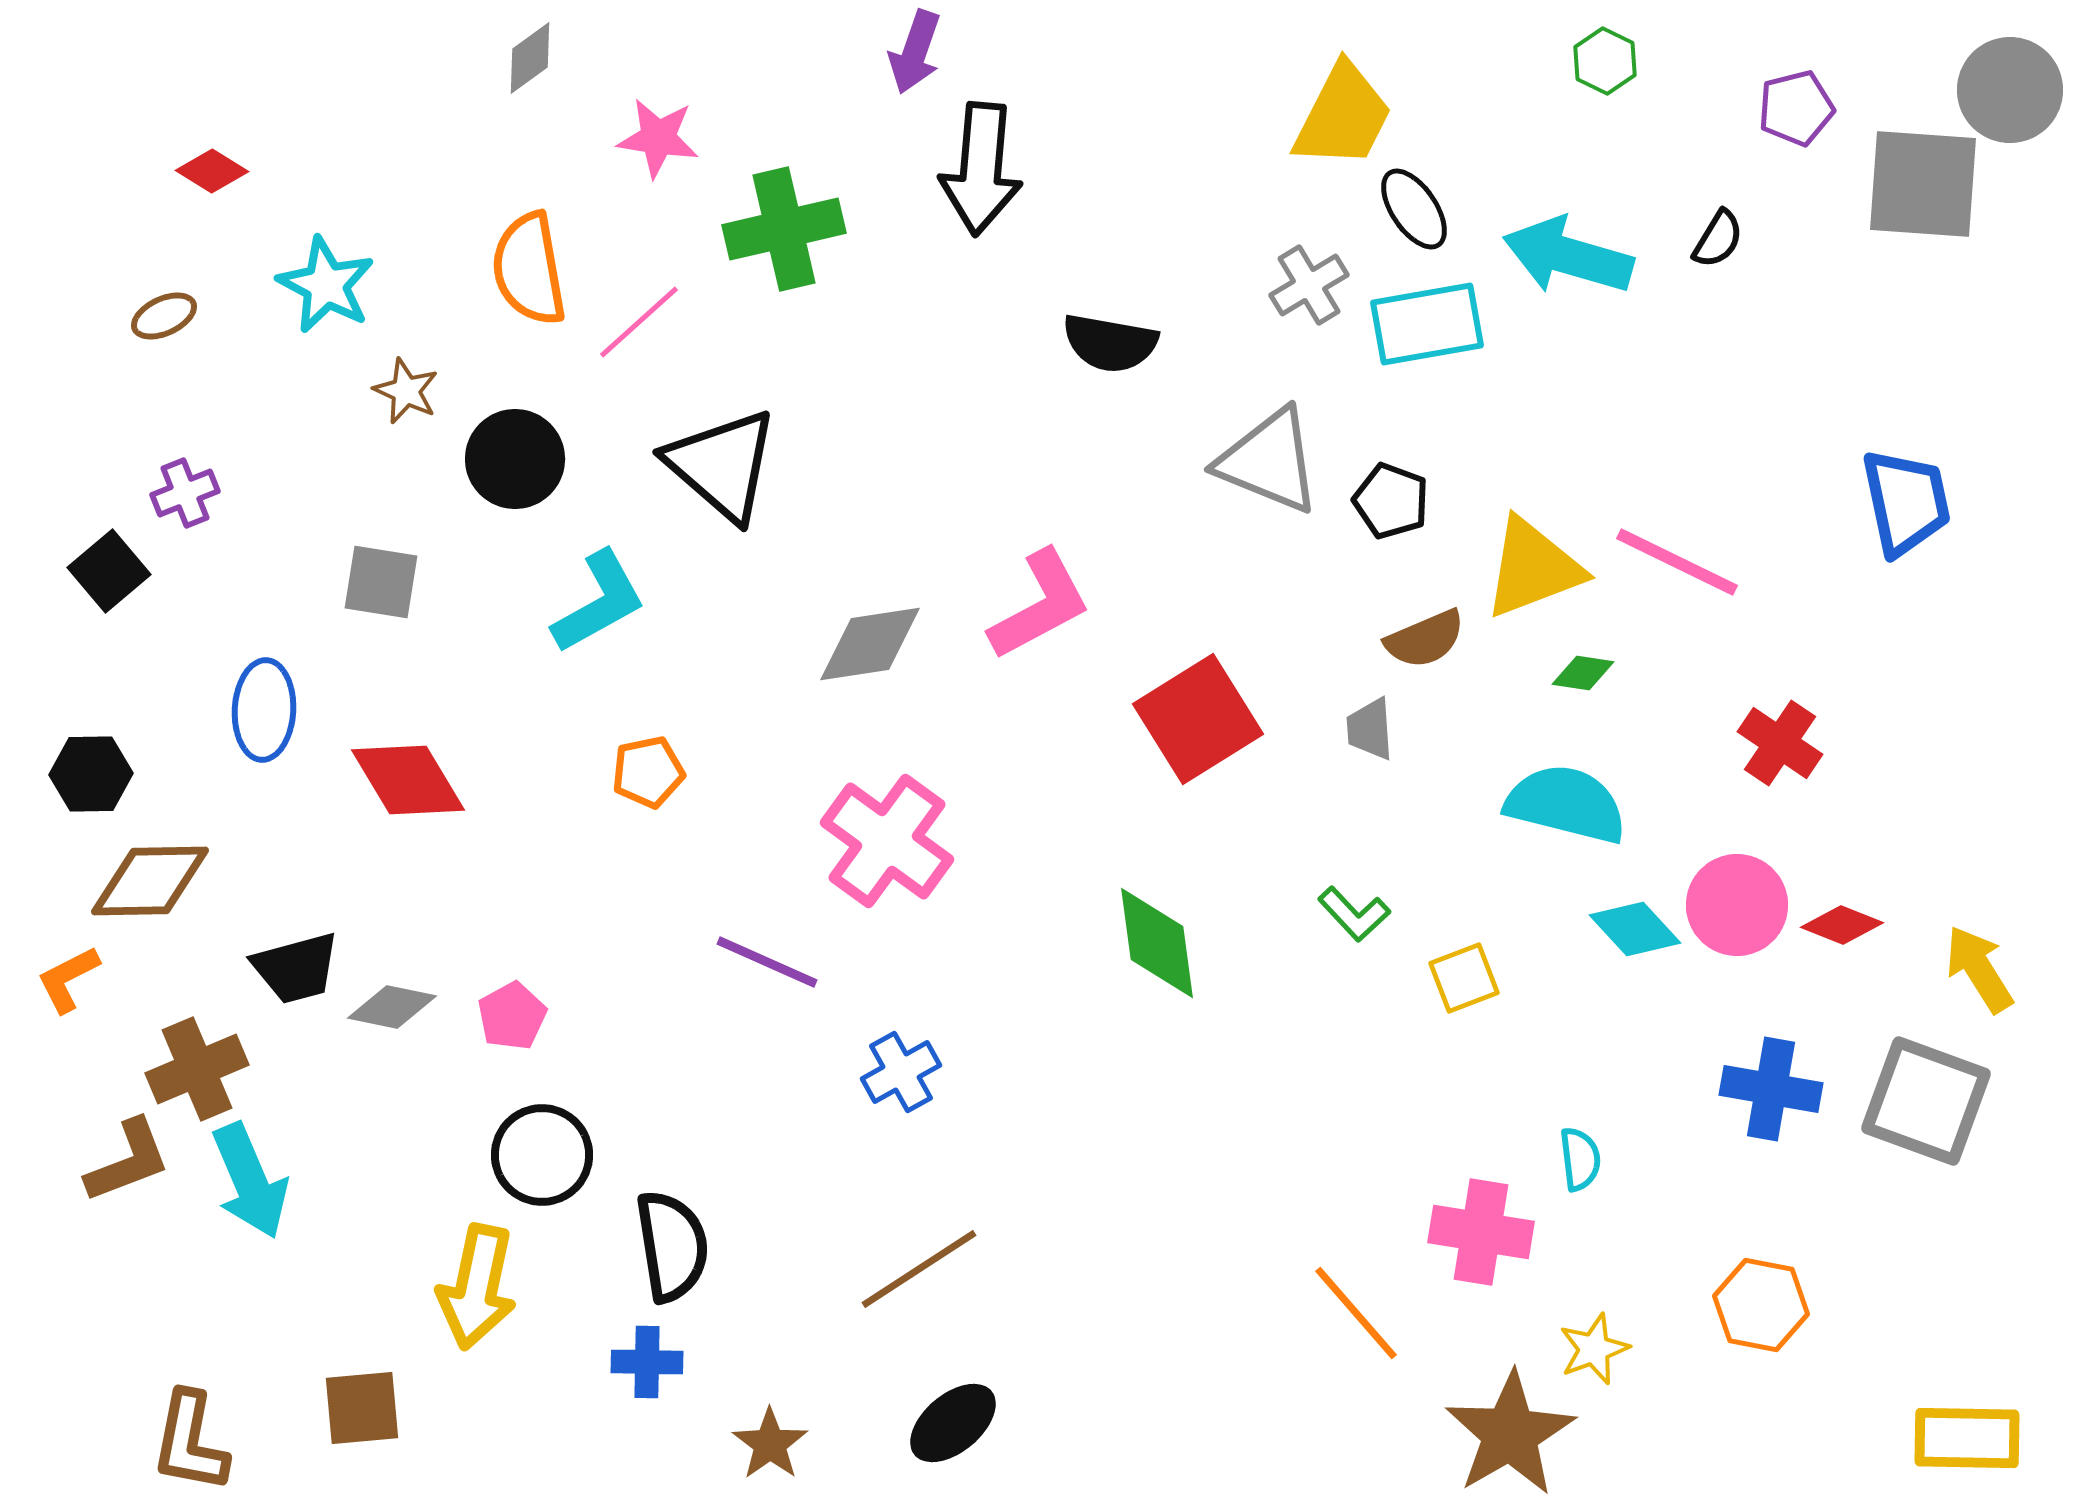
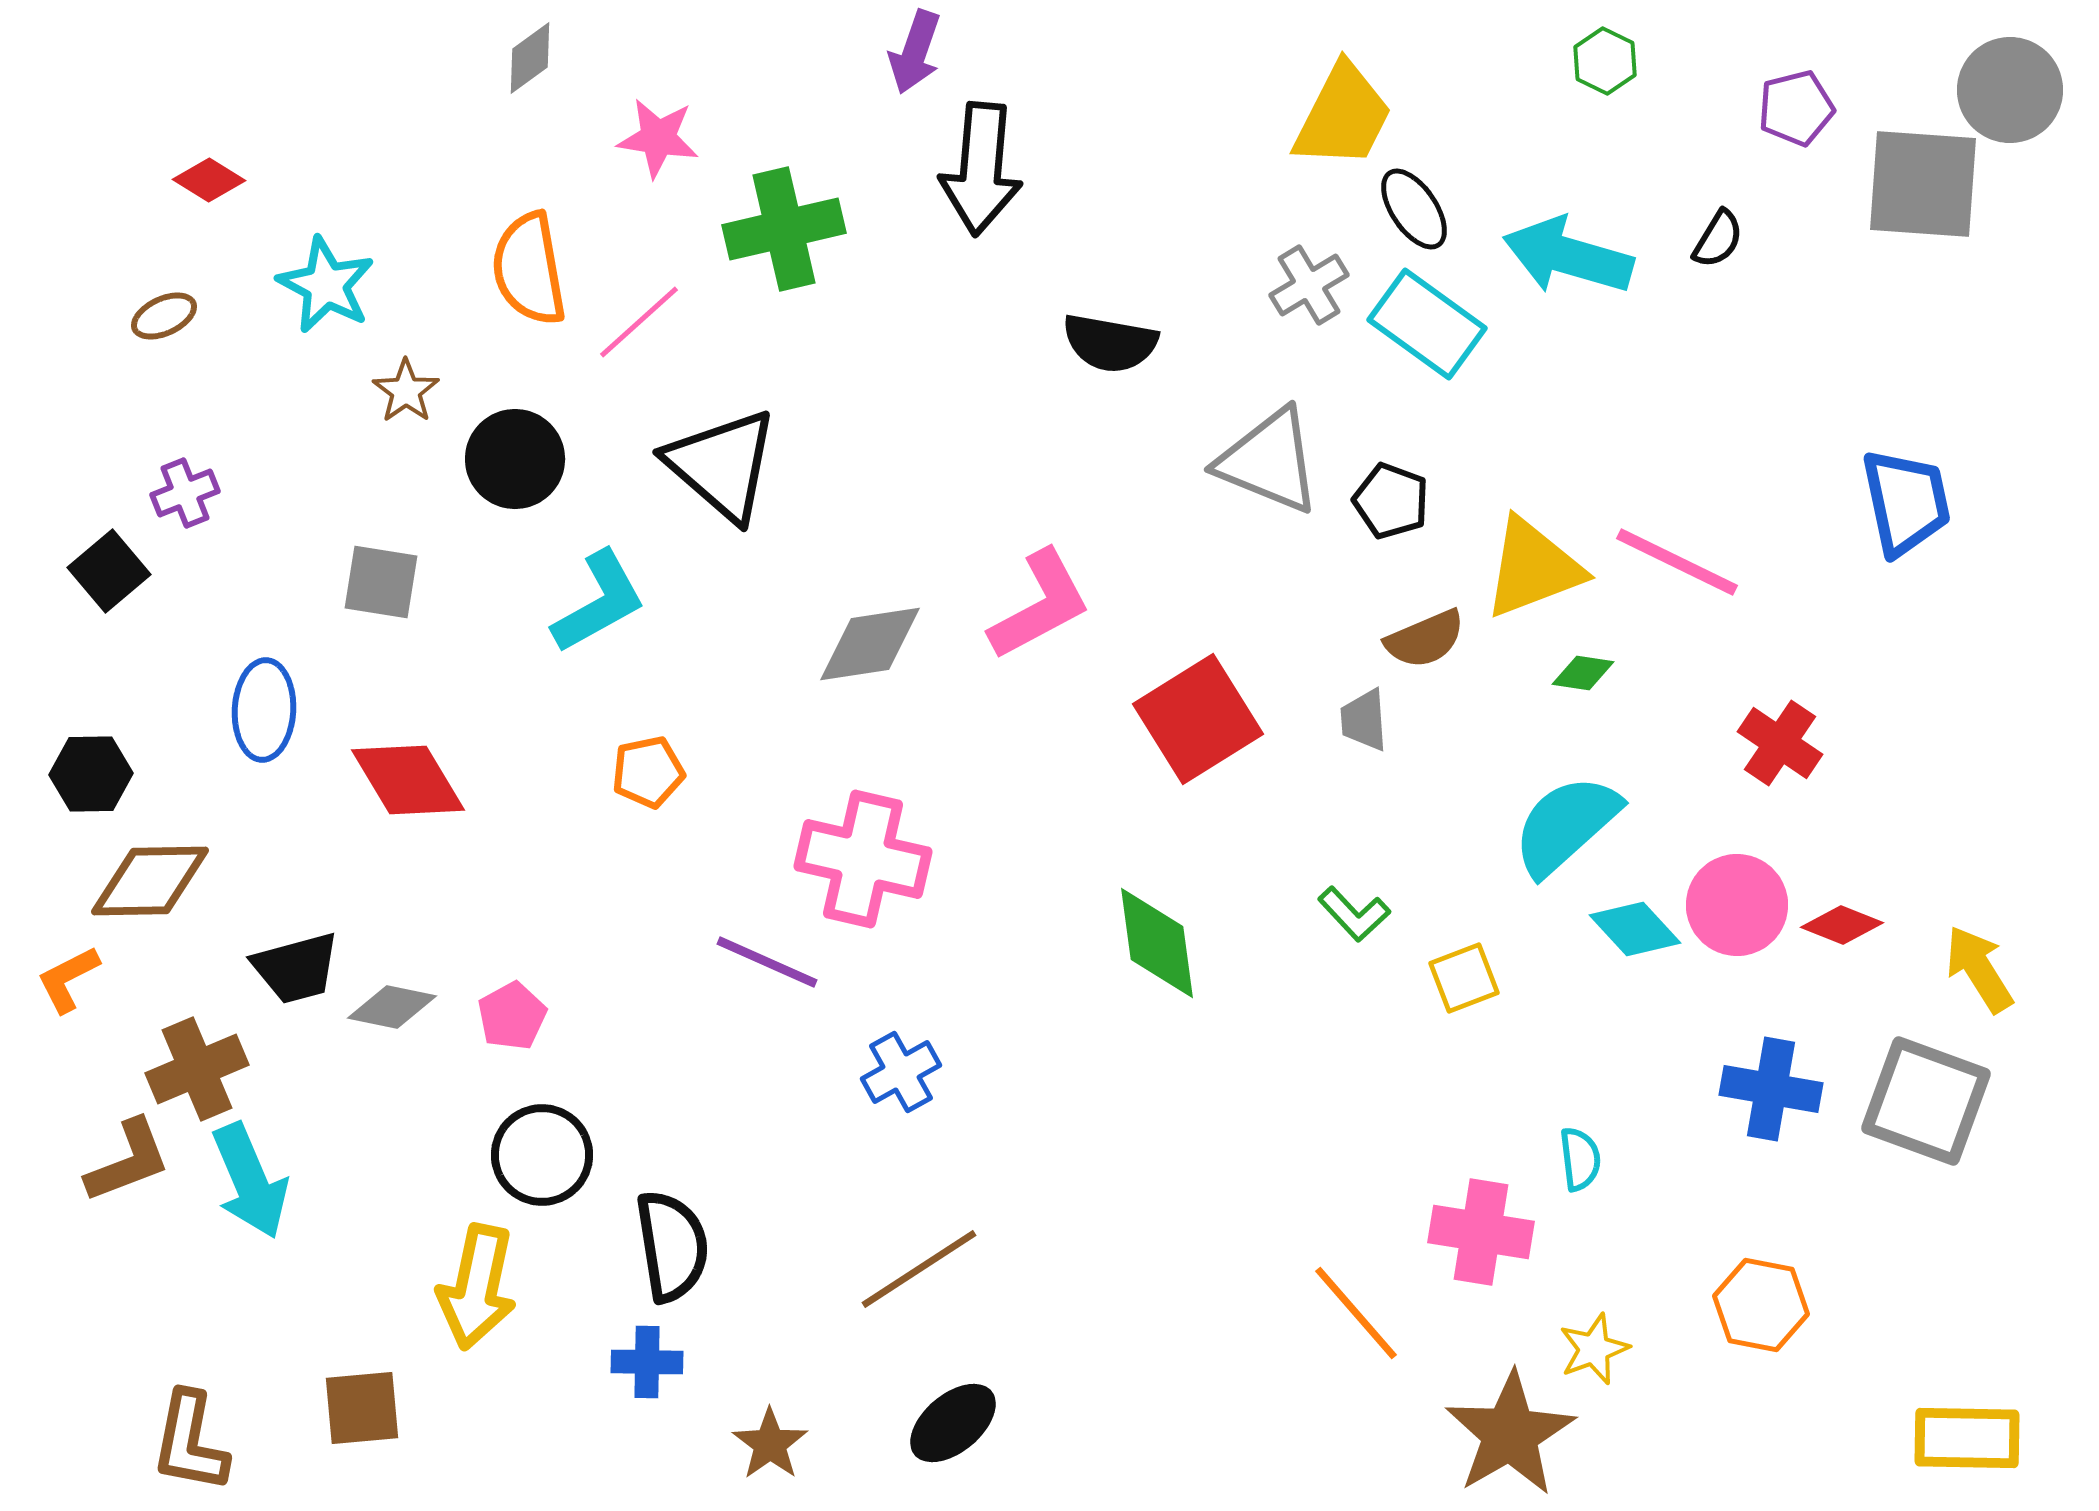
red diamond at (212, 171): moved 3 px left, 9 px down
cyan rectangle at (1427, 324): rotated 46 degrees clockwise
brown star at (406, 391): rotated 12 degrees clockwise
gray trapezoid at (1370, 729): moved 6 px left, 9 px up
cyan semicircle at (1566, 804): moved 21 px down; rotated 56 degrees counterclockwise
pink cross at (887, 841): moved 24 px left, 18 px down; rotated 23 degrees counterclockwise
